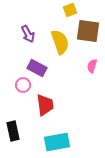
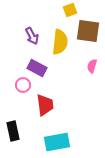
purple arrow: moved 4 px right, 2 px down
yellow semicircle: rotated 25 degrees clockwise
